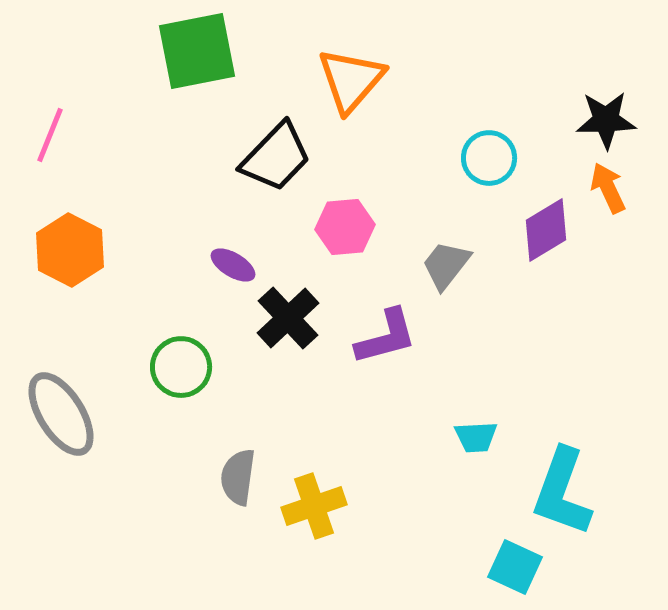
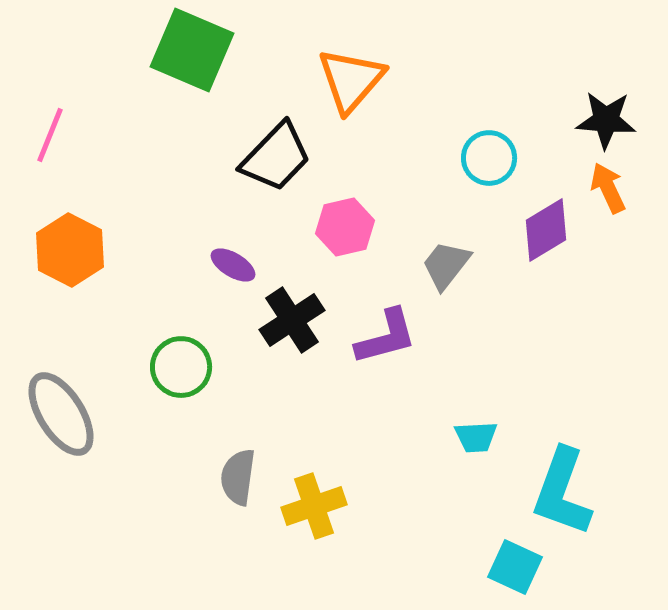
green square: moved 5 px left, 1 px up; rotated 34 degrees clockwise
black star: rotated 6 degrees clockwise
pink hexagon: rotated 8 degrees counterclockwise
black cross: moved 4 px right, 2 px down; rotated 10 degrees clockwise
